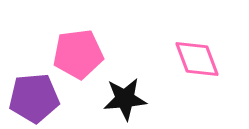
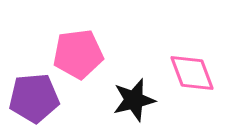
pink diamond: moved 5 px left, 14 px down
black star: moved 9 px right, 1 px down; rotated 9 degrees counterclockwise
